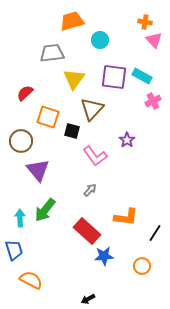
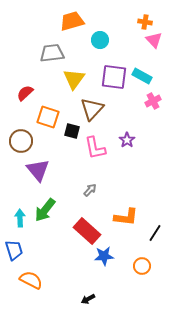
pink L-shape: moved 8 px up; rotated 25 degrees clockwise
